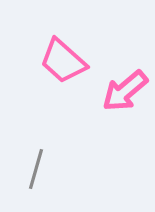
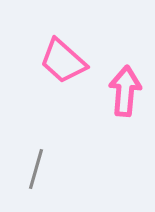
pink arrow: rotated 135 degrees clockwise
